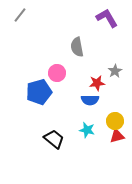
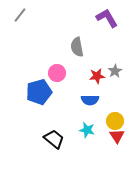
red star: moved 7 px up
red triangle: rotated 49 degrees counterclockwise
